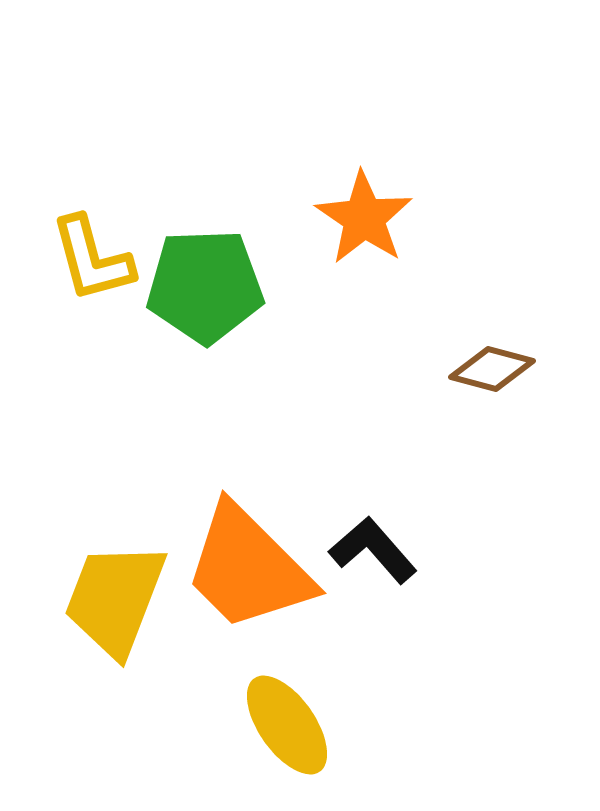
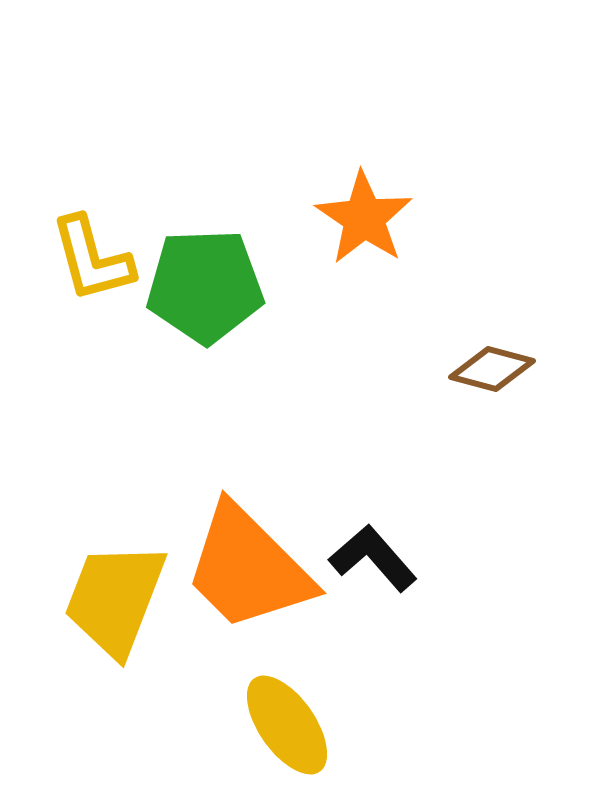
black L-shape: moved 8 px down
